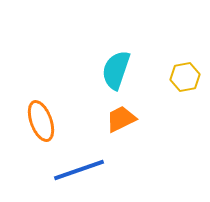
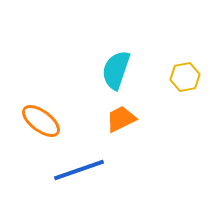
orange ellipse: rotated 33 degrees counterclockwise
